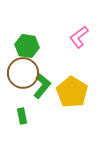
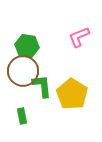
pink L-shape: rotated 15 degrees clockwise
brown circle: moved 2 px up
green L-shape: rotated 45 degrees counterclockwise
yellow pentagon: moved 2 px down
